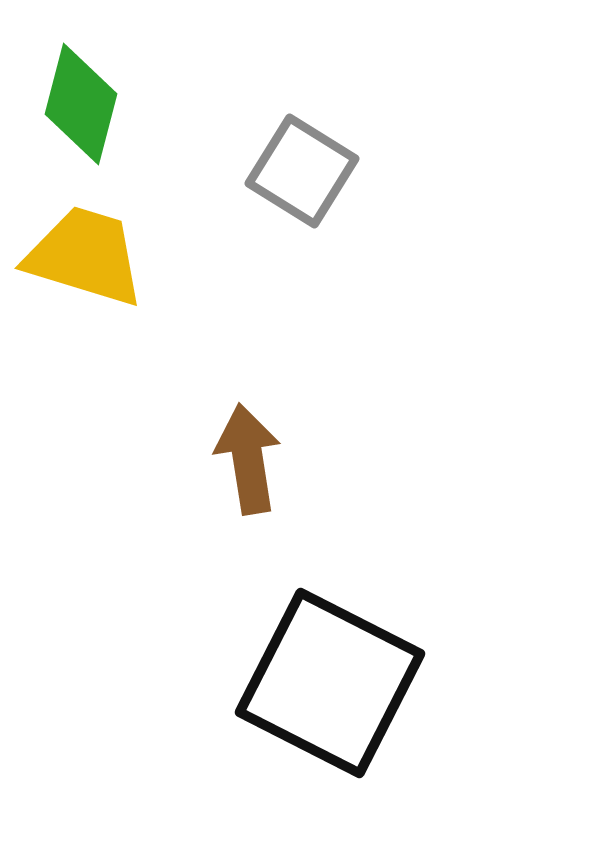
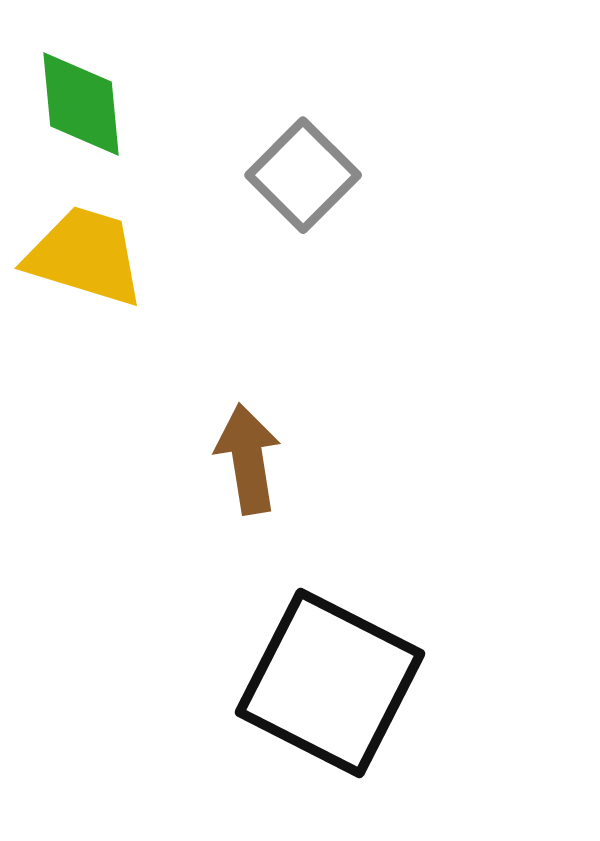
green diamond: rotated 20 degrees counterclockwise
gray square: moved 1 px right, 4 px down; rotated 13 degrees clockwise
